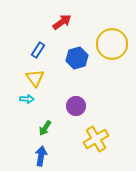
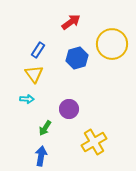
red arrow: moved 9 px right
yellow triangle: moved 1 px left, 4 px up
purple circle: moved 7 px left, 3 px down
yellow cross: moved 2 px left, 3 px down
